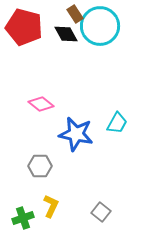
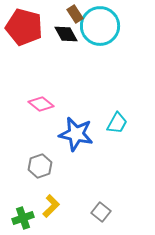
gray hexagon: rotated 20 degrees counterclockwise
yellow L-shape: rotated 20 degrees clockwise
